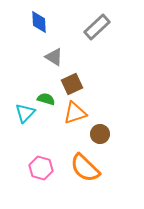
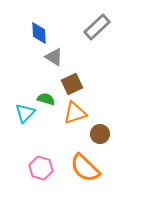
blue diamond: moved 11 px down
